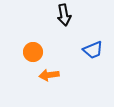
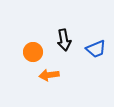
black arrow: moved 25 px down
blue trapezoid: moved 3 px right, 1 px up
